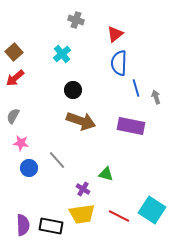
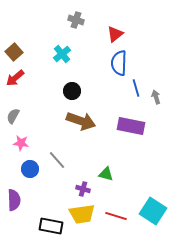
black circle: moved 1 px left, 1 px down
blue circle: moved 1 px right, 1 px down
purple cross: rotated 16 degrees counterclockwise
cyan square: moved 1 px right, 1 px down
red line: moved 3 px left; rotated 10 degrees counterclockwise
purple semicircle: moved 9 px left, 25 px up
